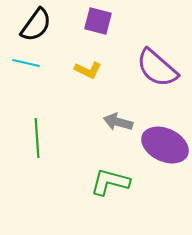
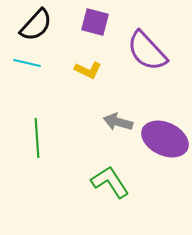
purple square: moved 3 px left, 1 px down
black semicircle: rotated 6 degrees clockwise
cyan line: moved 1 px right
purple semicircle: moved 10 px left, 17 px up; rotated 6 degrees clockwise
purple ellipse: moved 6 px up
green L-shape: rotated 42 degrees clockwise
